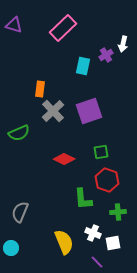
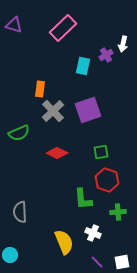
purple square: moved 1 px left, 1 px up
red diamond: moved 7 px left, 6 px up
gray semicircle: rotated 25 degrees counterclockwise
white square: moved 9 px right, 19 px down
cyan circle: moved 1 px left, 7 px down
